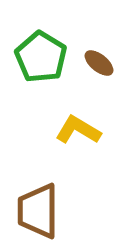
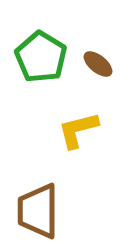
brown ellipse: moved 1 px left, 1 px down
yellow L-shape: rotated 45 degrees counterclockwise
